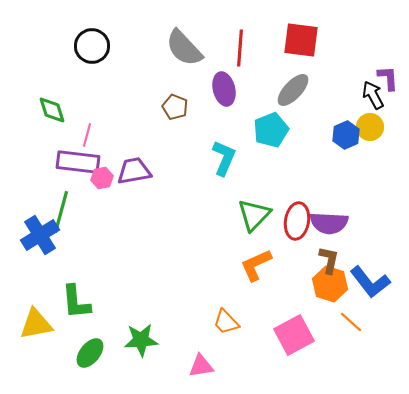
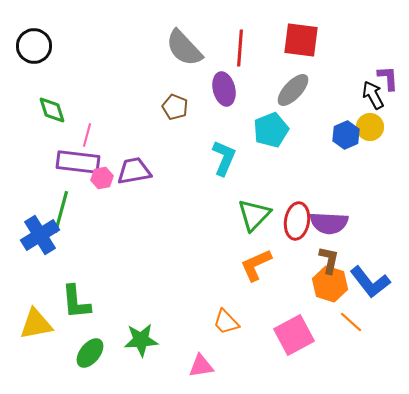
black circle: moved 58 px left
